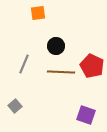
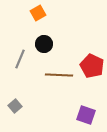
orange square: rotated 21 degrees counterclockwise
black circle: moved 12 px left, 2 px up
gray line: moved 4 px left, 5 px up
brown line: moved 2 px left, 3 px down
